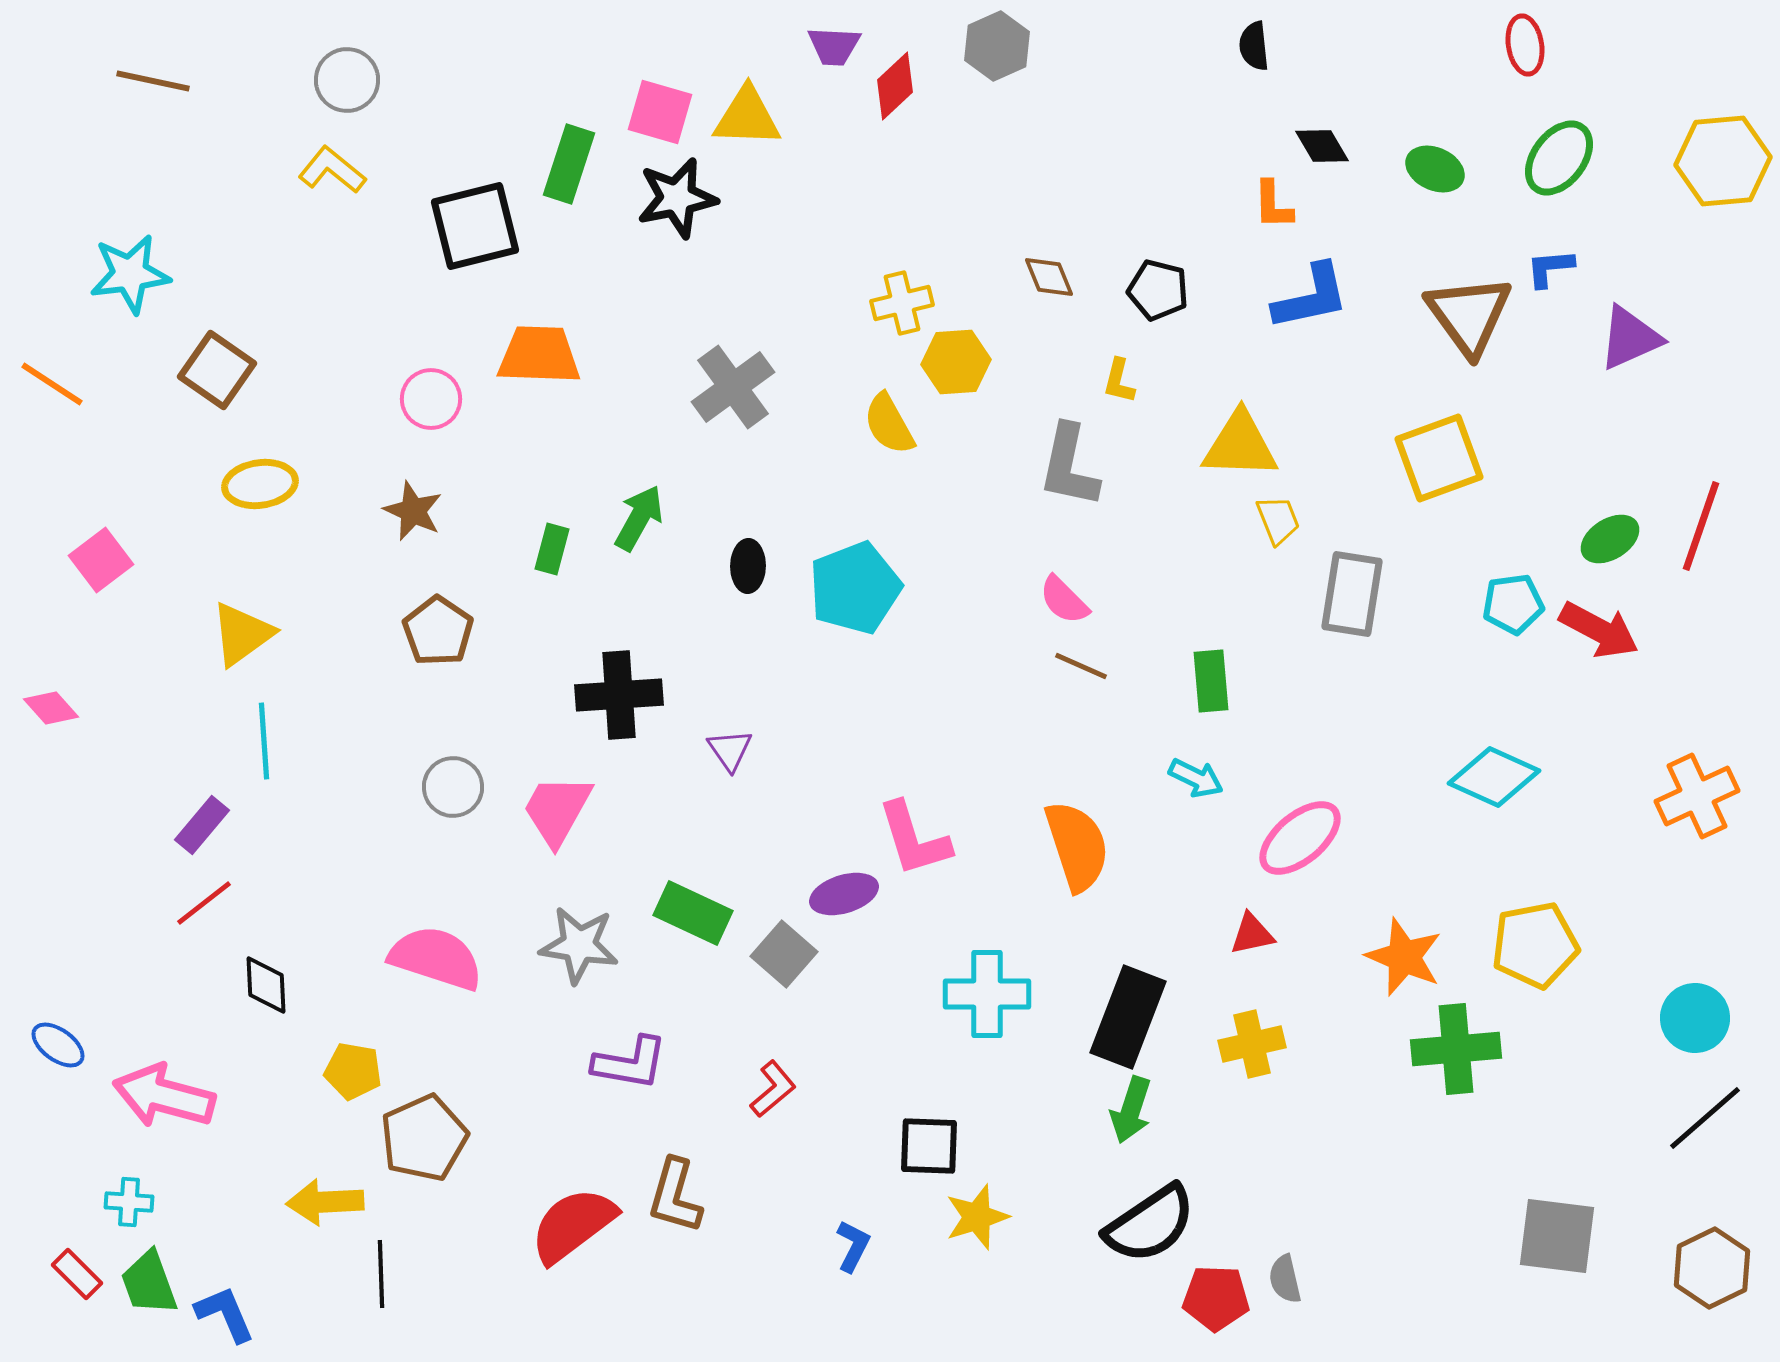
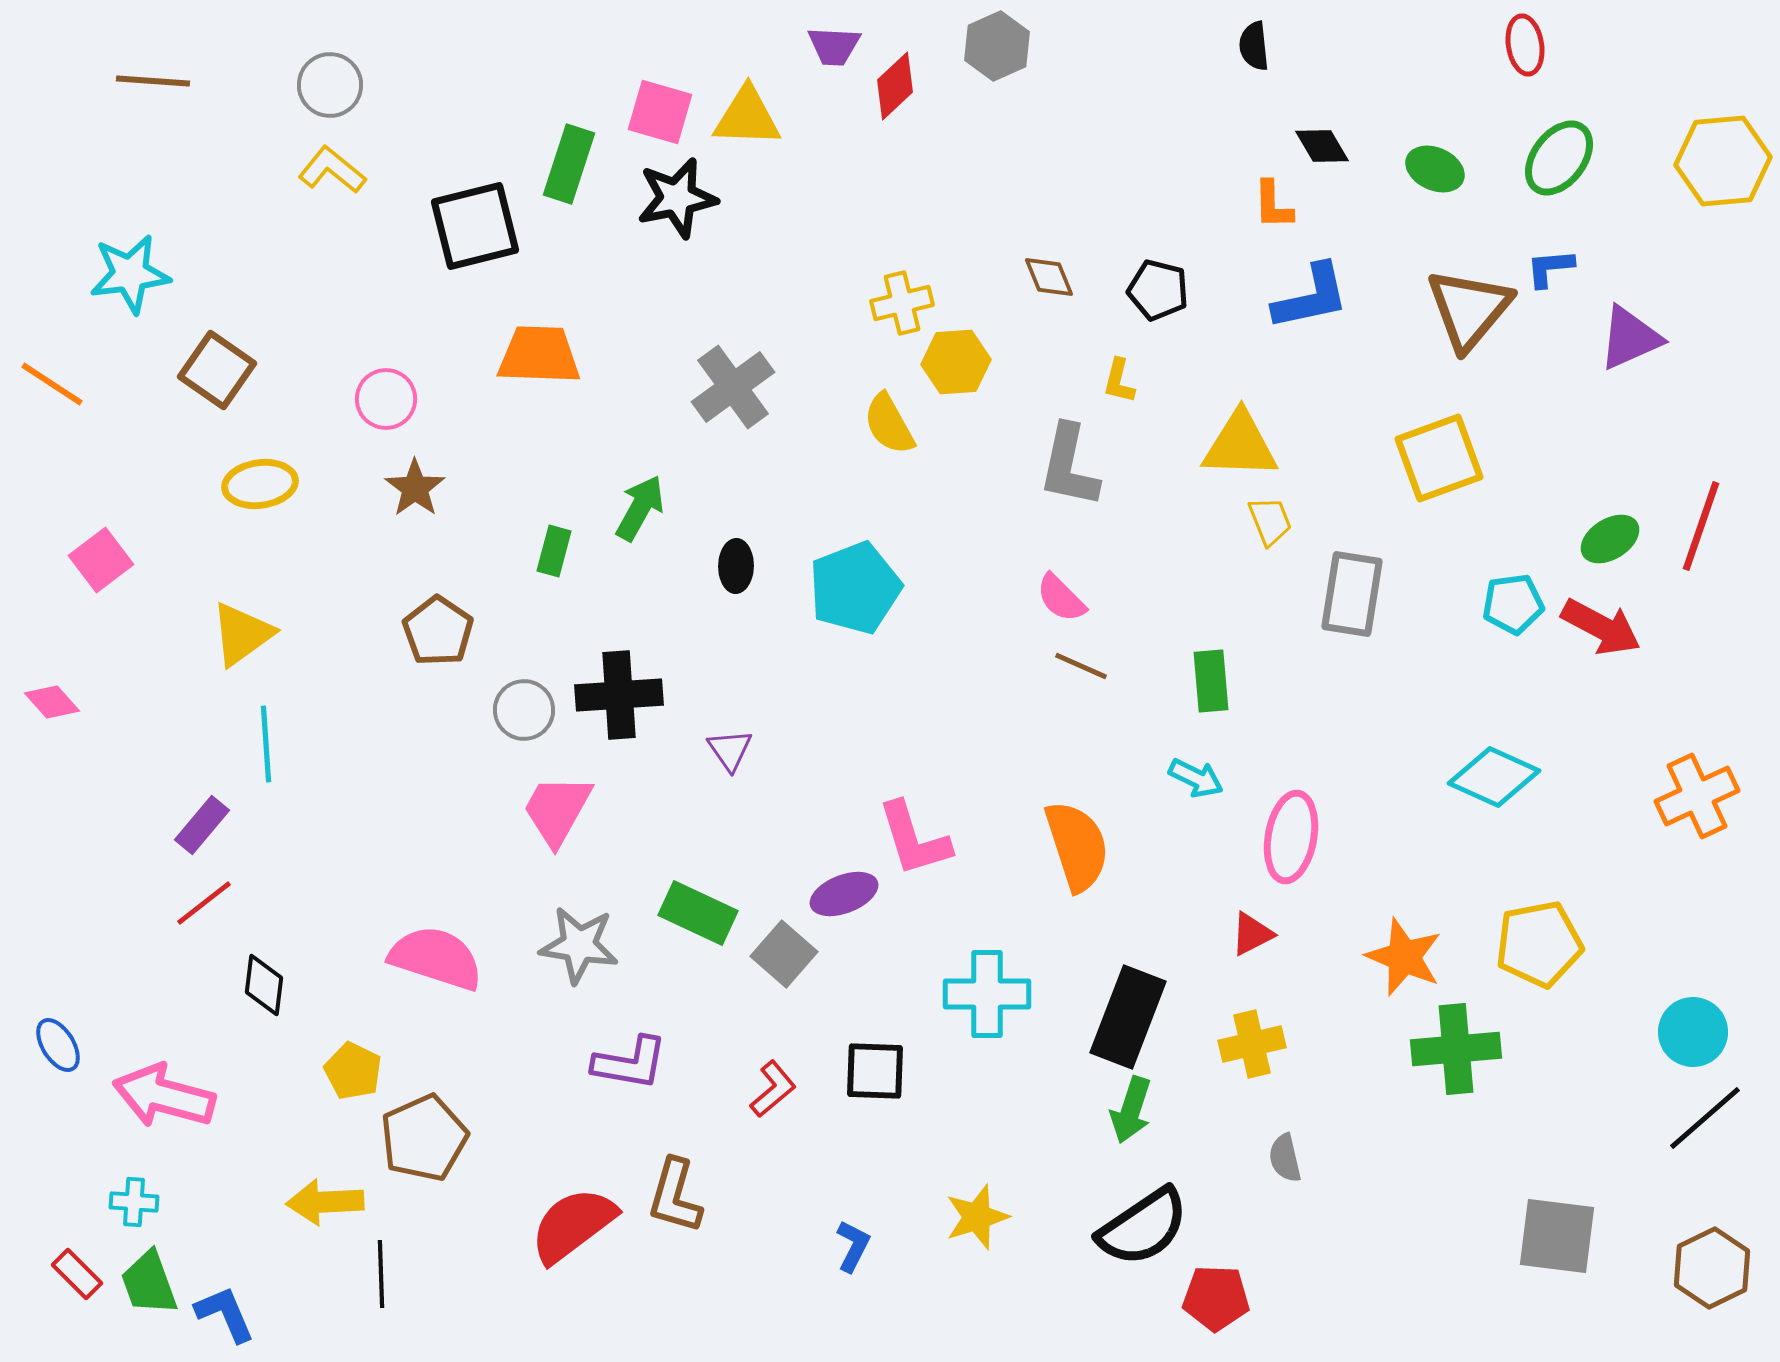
gray circle at (347, 80): moved 17 px left, 5 px down
brown line at (153, 81): rotated 8 degrees counterclockwise
brown triangle at (1469, 315): moved 6 px up; rotated 16 degrees clockwise
pink circle at (431, 399): moved 45 px left
brown star at (413, 511): moved 2 px right, 23 px up; rotated 12 degrees clockwise
green arrow at (639, 518): moved 1 px right, 10 px up
yellow trapezoid at (1278, 520): moved 8 px left, 1 px down
green rectangle at (552, 549): moved 2 px right, 2 px down
black ellipse at (748, 566): moved 12 px left
pink semicircle at (1064, 600): moved 3 px left, 2 px up
red arrow at (1599, 630): moved 2 px right, 3 px up
pink diamond at (51, 708): moved 1 px right, 6 px up
cyan line at (264, 741): moved 2 px right, 3 px down
gray circle at (453, 787): moved 71 px right, 77 px up
pink ellipse at (1300, 838): moved 9 px left, 1 px up; rotated 40 degrees counterclockwise
purple ellipse at (844, 894): rotated 4 degrees counterclockwise
green rectangle at (693, 913): moved 5 px right
red triangle at (1252, 934): rotated 15 degrees counterclockwise
yellow pentagon at (1535, 945): moved 4 px right, 1 px up
black diamond at (266, 985): moved 2 px left; rotated 10 degrees clockwise
cyan circle at (1695, 1018): moved 2 px left, 14 px down
blue ellipse at (58, 1045): rotated 22 degrees clockwise
yellow pentagon at (353, 1071): rotated 16 degrees clockwise
black square at (929, 1146): moved 54 px left, 75 px up
cyan cross at (129, 1202): moved 5 px right
black semicircle at (1150, 1224): moved 7 px left, 3 px down
gray semicircle at (1285, 1279): moved 121 px up
